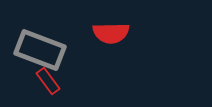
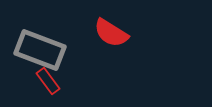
red semicircle: rotated 33 degrees clockwise
